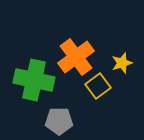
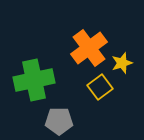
orange cross: moved 13 px right, 9 px up
green cross: rotated 24 degrees counterclockwise
yellow square: moved 2 px right, 1 px down
